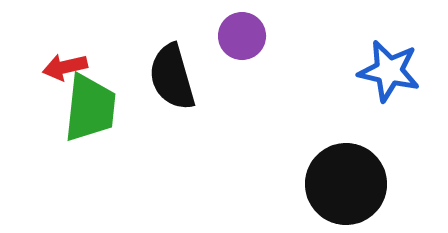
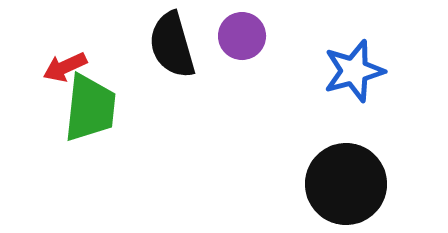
red arrow: rotated 12 degrees counterclockwise
blue star: moved 35 px left; rotated 28 degrees counterclockwise
black semicircle: moved 32 px up
